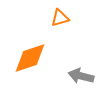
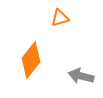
orange diamond: moved 1 px right, 2 px down; rotated 33 degrees counterclockwise
